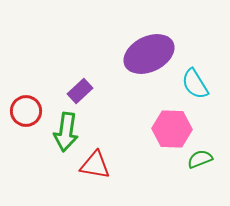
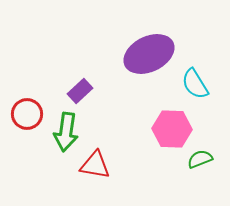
red circle: moved 1 px right, 3 px down
